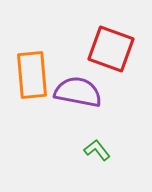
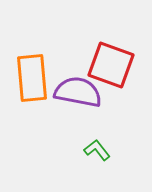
red square: moved 16 px down
orange rectangle: moved 3 px down
